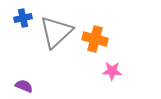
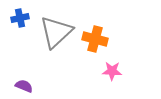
blue cross: moved 3 px left
